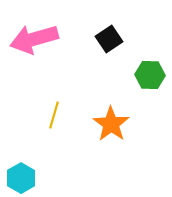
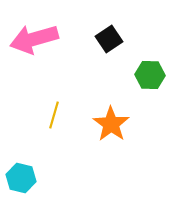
cyan hexagon: rotated 16 degrees counterclockwise
